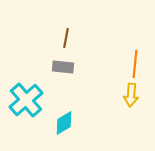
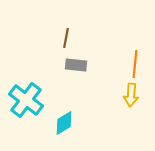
gray rectangle: moved 13 px right, 2 px up
cyan cross: rotated 12 degrees counterclockwise
